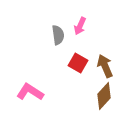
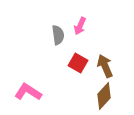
pink L-shape: moved 2 px left
